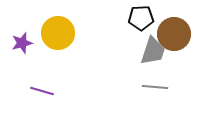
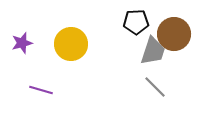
black pentagon: moved 5 px left, 4 px down
yellow circle: moved 13 px right, 11 px down
gray line: rotated 40 degrees clockwise
purple line: moved 1 px left, 1 px up
